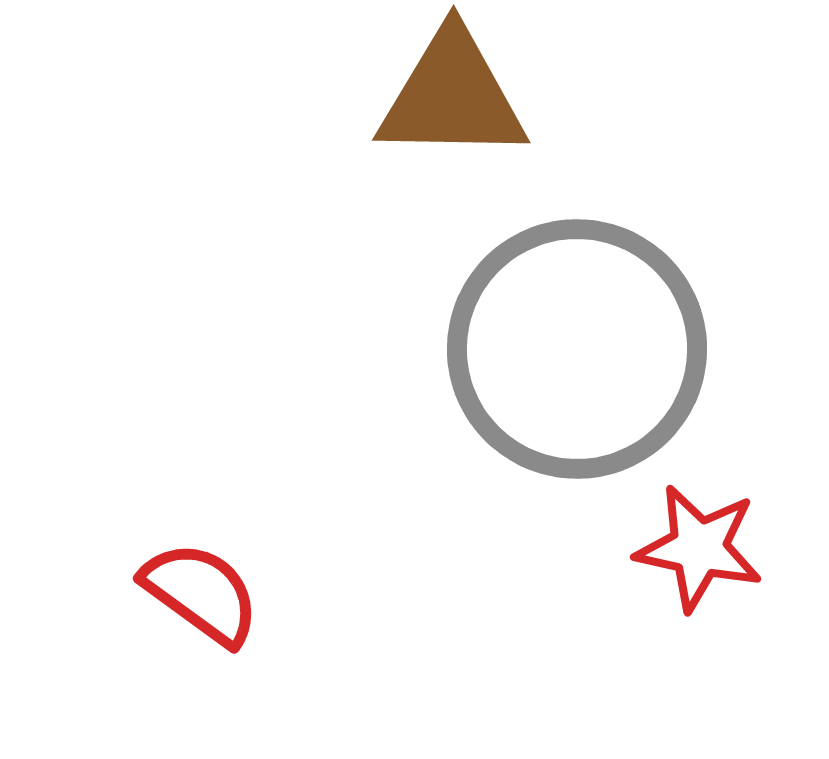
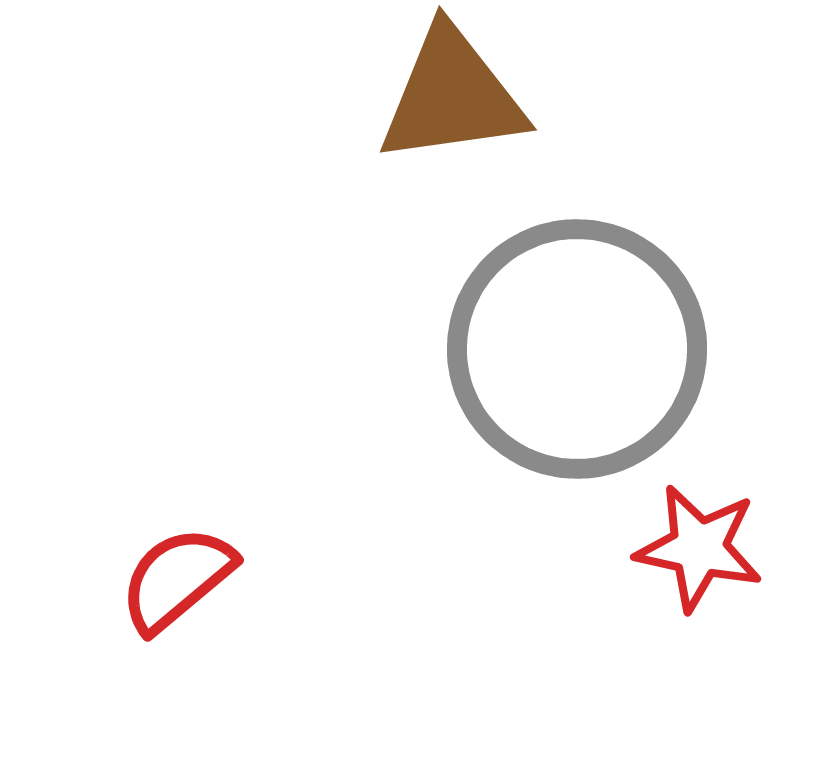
brown triangle: rotated 9 degrees counterclockwise
red semicircle: moved 24 px left, 14 px up; rotated 76 degrees counterclockwise
